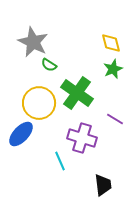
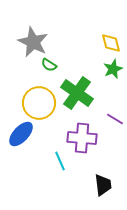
purple cross: rotated 12 degrees counterclockwise
